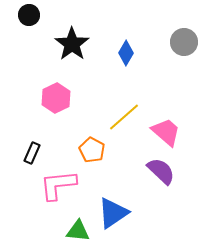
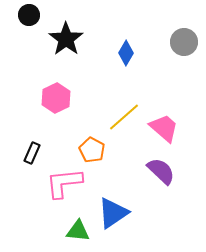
black star: moved 6 px left, 5 px up
pink trapezoid: moved 2 px left, 4 px up
pink L-shape: moved 6 px right, 2 px up
